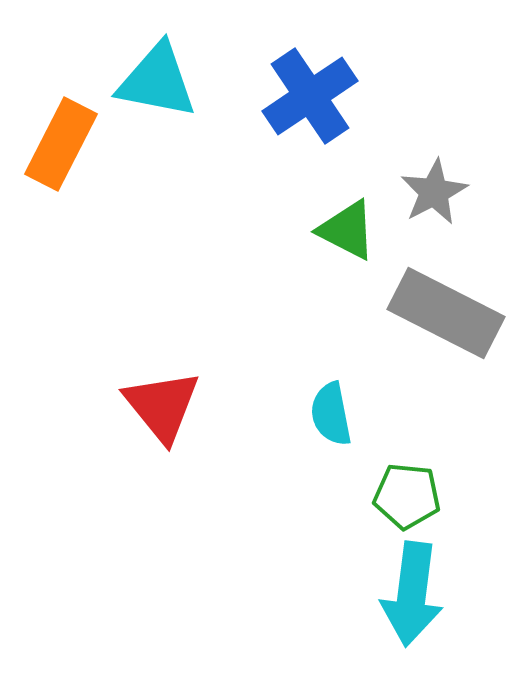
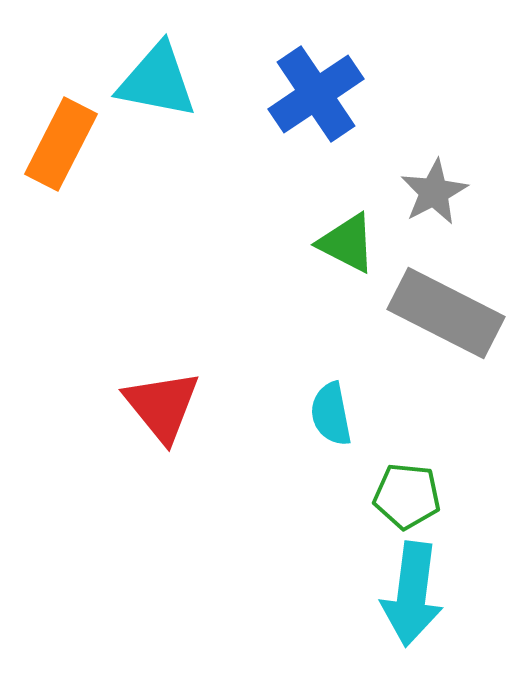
blue cross: moved 6 px right, 2 px up
green triangle: moved 13 px down
